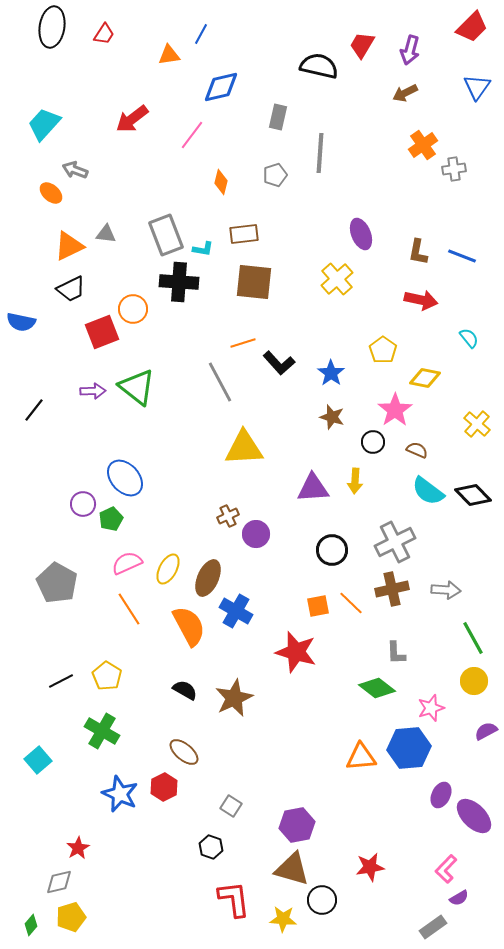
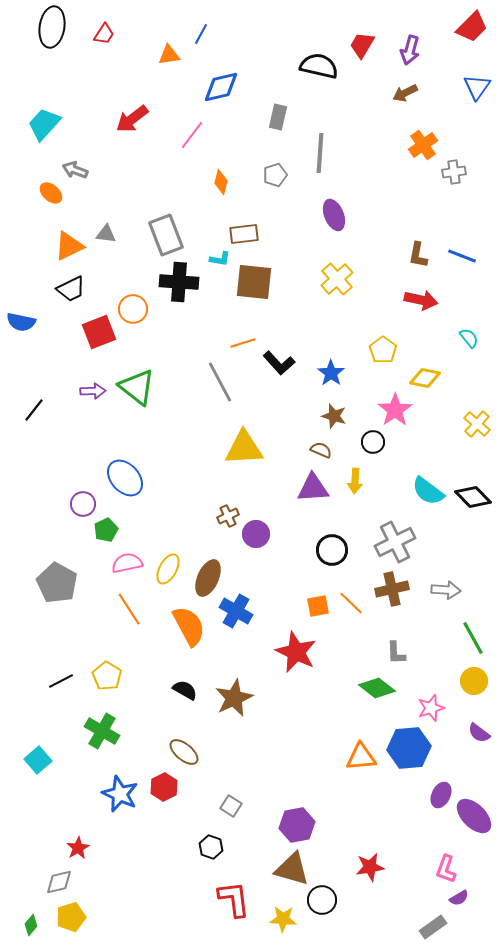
gray cross at (454, 169): moved 3 px down
purple ellipse at (361, 234): moved 27 px left, 19 px up
cyan L-shape at (203, 249): moved 17 px right, 10 px down
brown L-shape at (418, 252): moved 3 px down
red square at (102, 332): moved 3 px left
brown star at (332, 417): moved 2 px right, 1 px up
brown semicircle at (417, 450): moved 96 px left
black diamond at (473, 495): moved 2 px down
green pentagon at (111, 519): moved 5 px left, 11 px down
pink semicircle at (127, 563): rotated 12 degrees clockwise
red star at (296, 652): rotated 9 degrees clockwise
purple semicircle at (486, 731): moved 7 px left, 2 px down; rotated 115 degrees counterclockwise
pink L-shape at (446, 869): rotated 24 degrees counterclockwise
